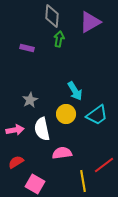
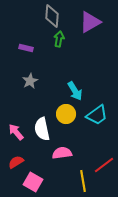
purple rectangle: moved 1 px left
gray star: moved 19 px up
pink arrow: moved 1 px right, 2 px down; rotated 120 degrees counterclockwise
pink square: moved 2 px left, 2 px up
